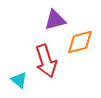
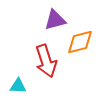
cyan triangle: moved 1 px left, 6 px down; rotated 36 degrees counterclockwise
